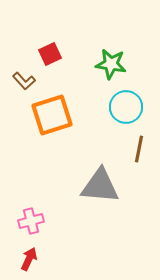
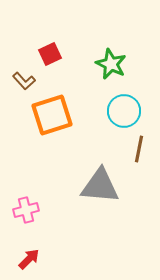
green star: rotated 16 degrees clockwise
cyan circle: moved 2 px left, 4 px down
pink cross: moved 5 px left, 11 px up
red arrow: rotated 20 degrees clockwise
